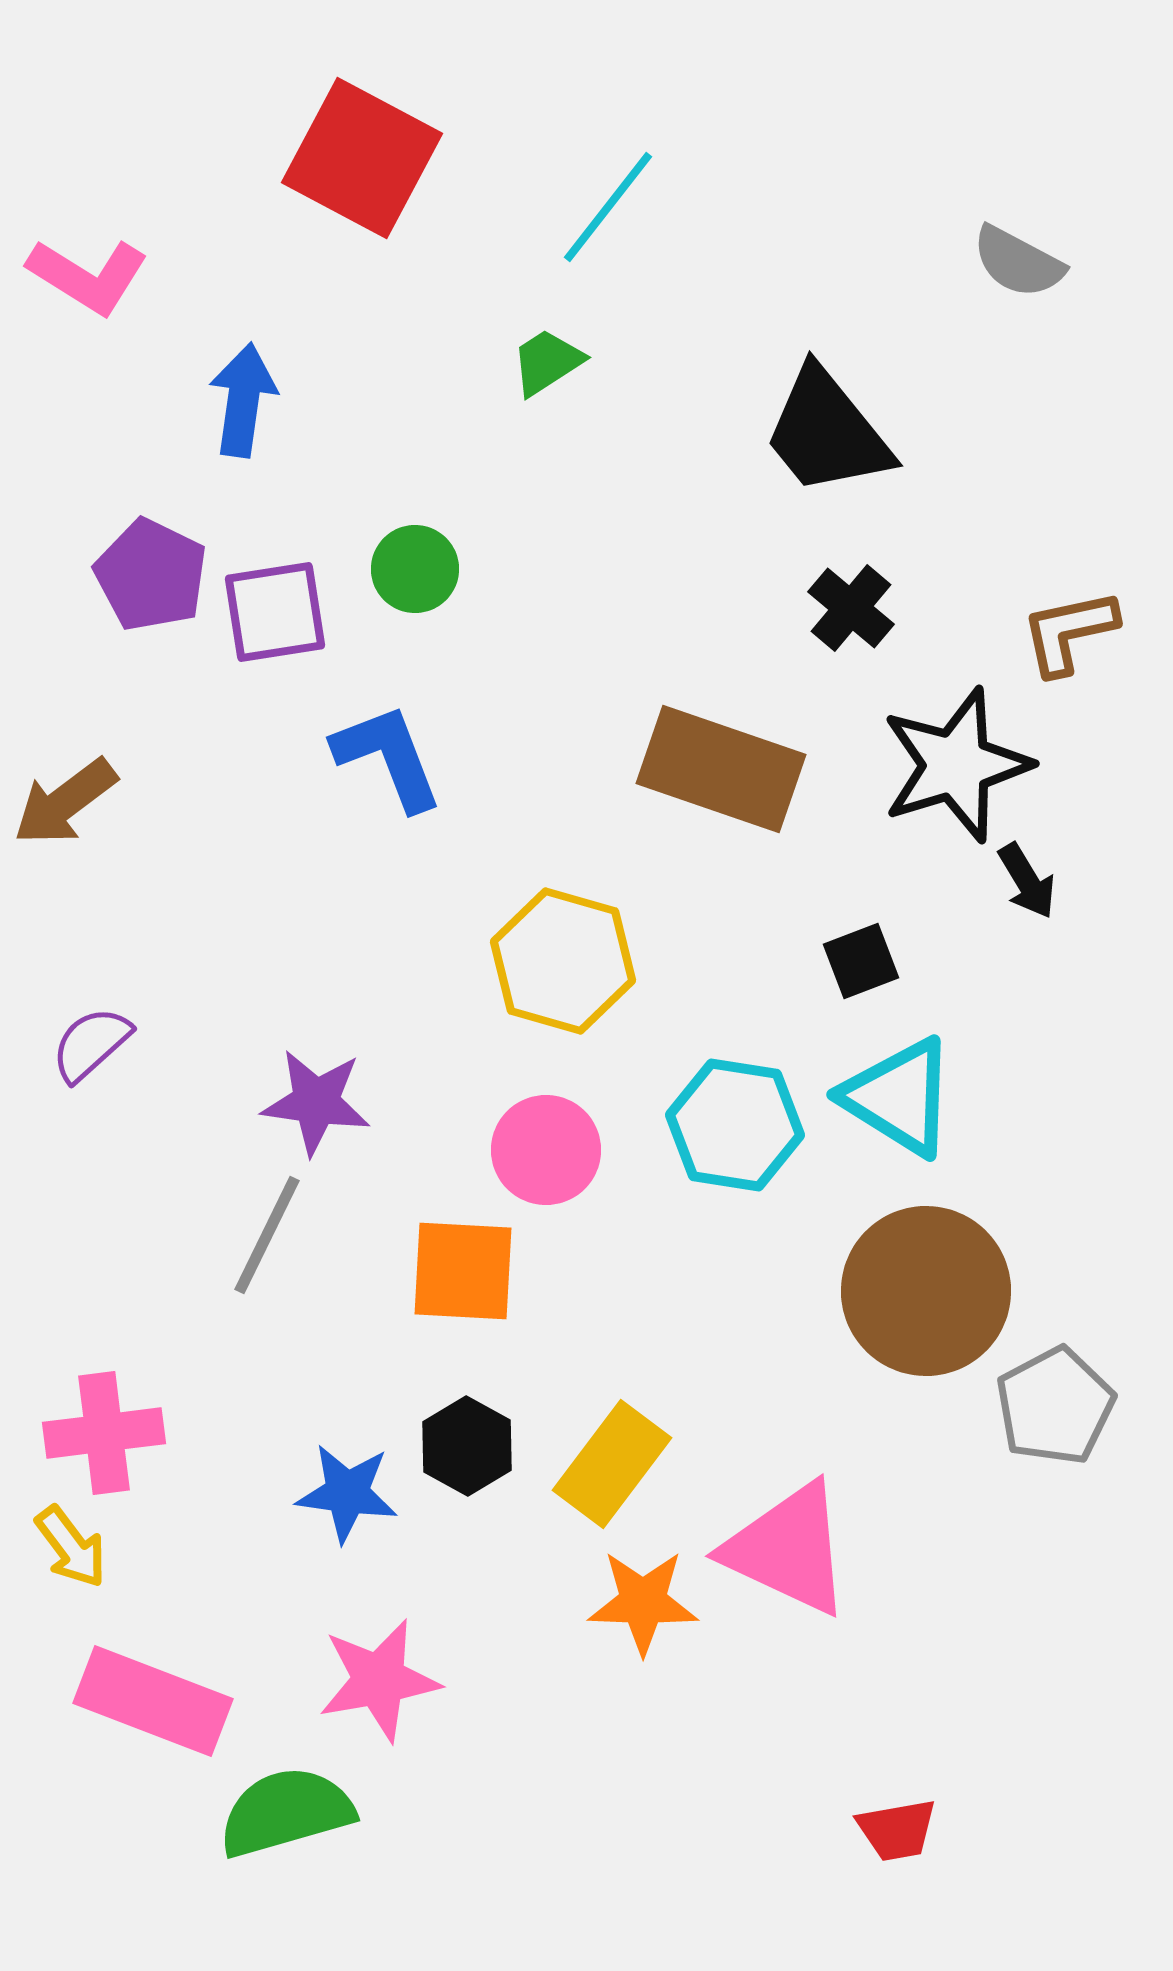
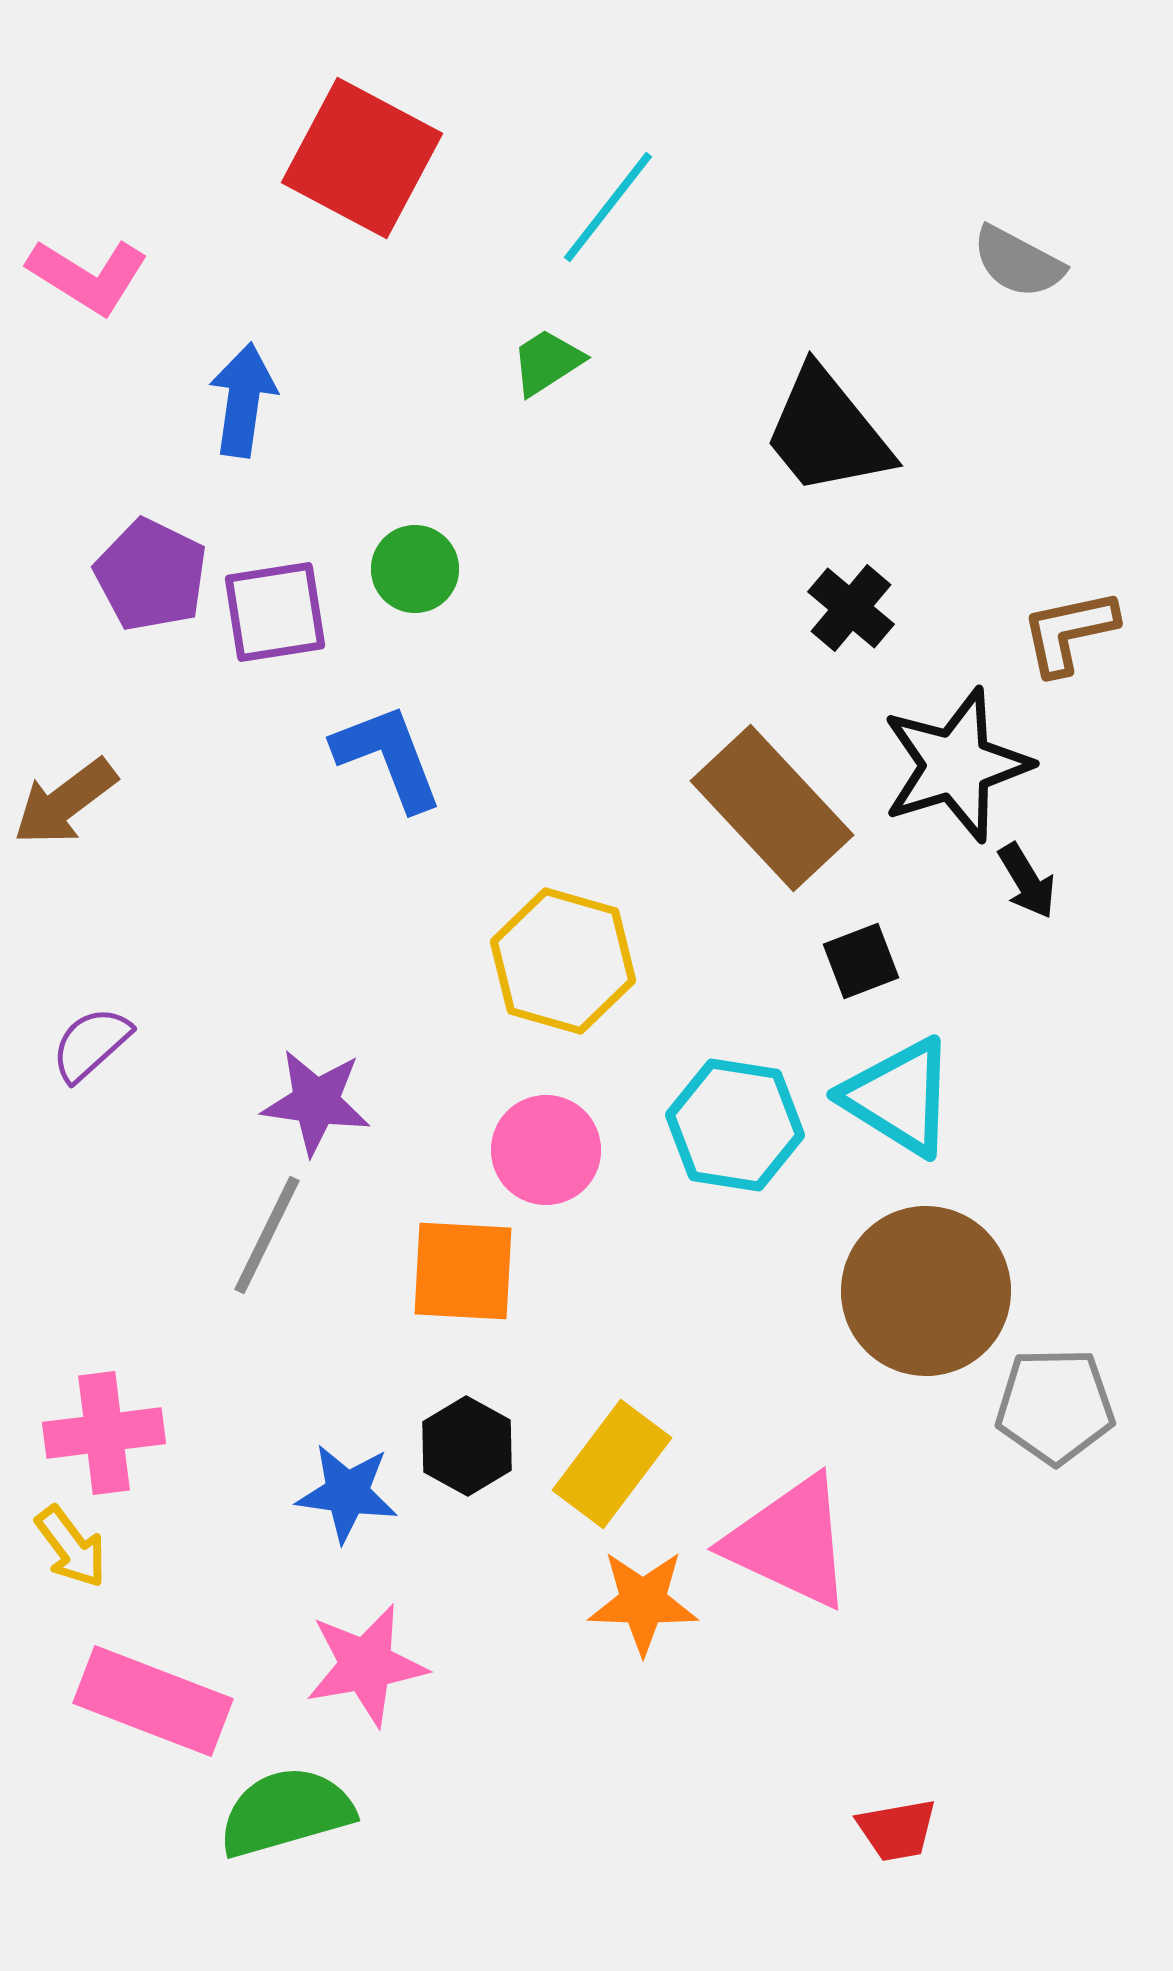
brown rectangle: moved 51 px right, 39 px down; rotated 28 degrees clockwise
gray pentagon: rotated 27 degrees clockwise
pink triangle: moved 2 px right, 7 px up
pink star: moved 13 px left, 15 px up
